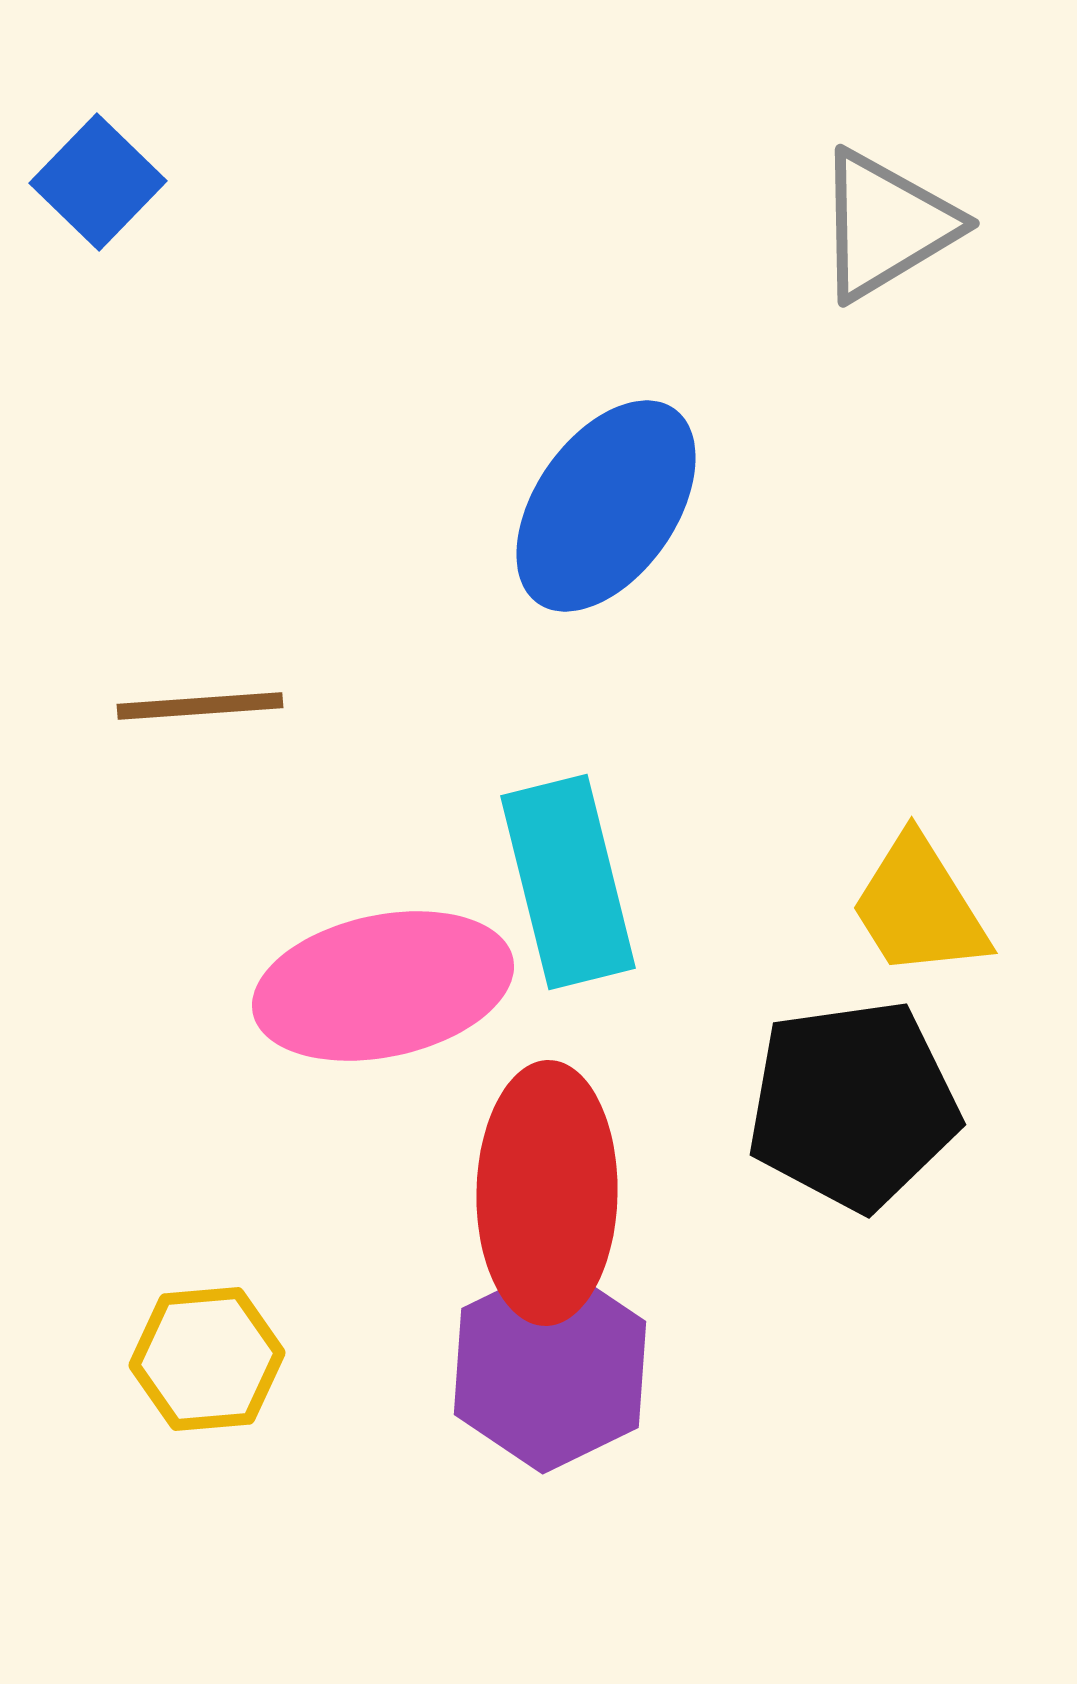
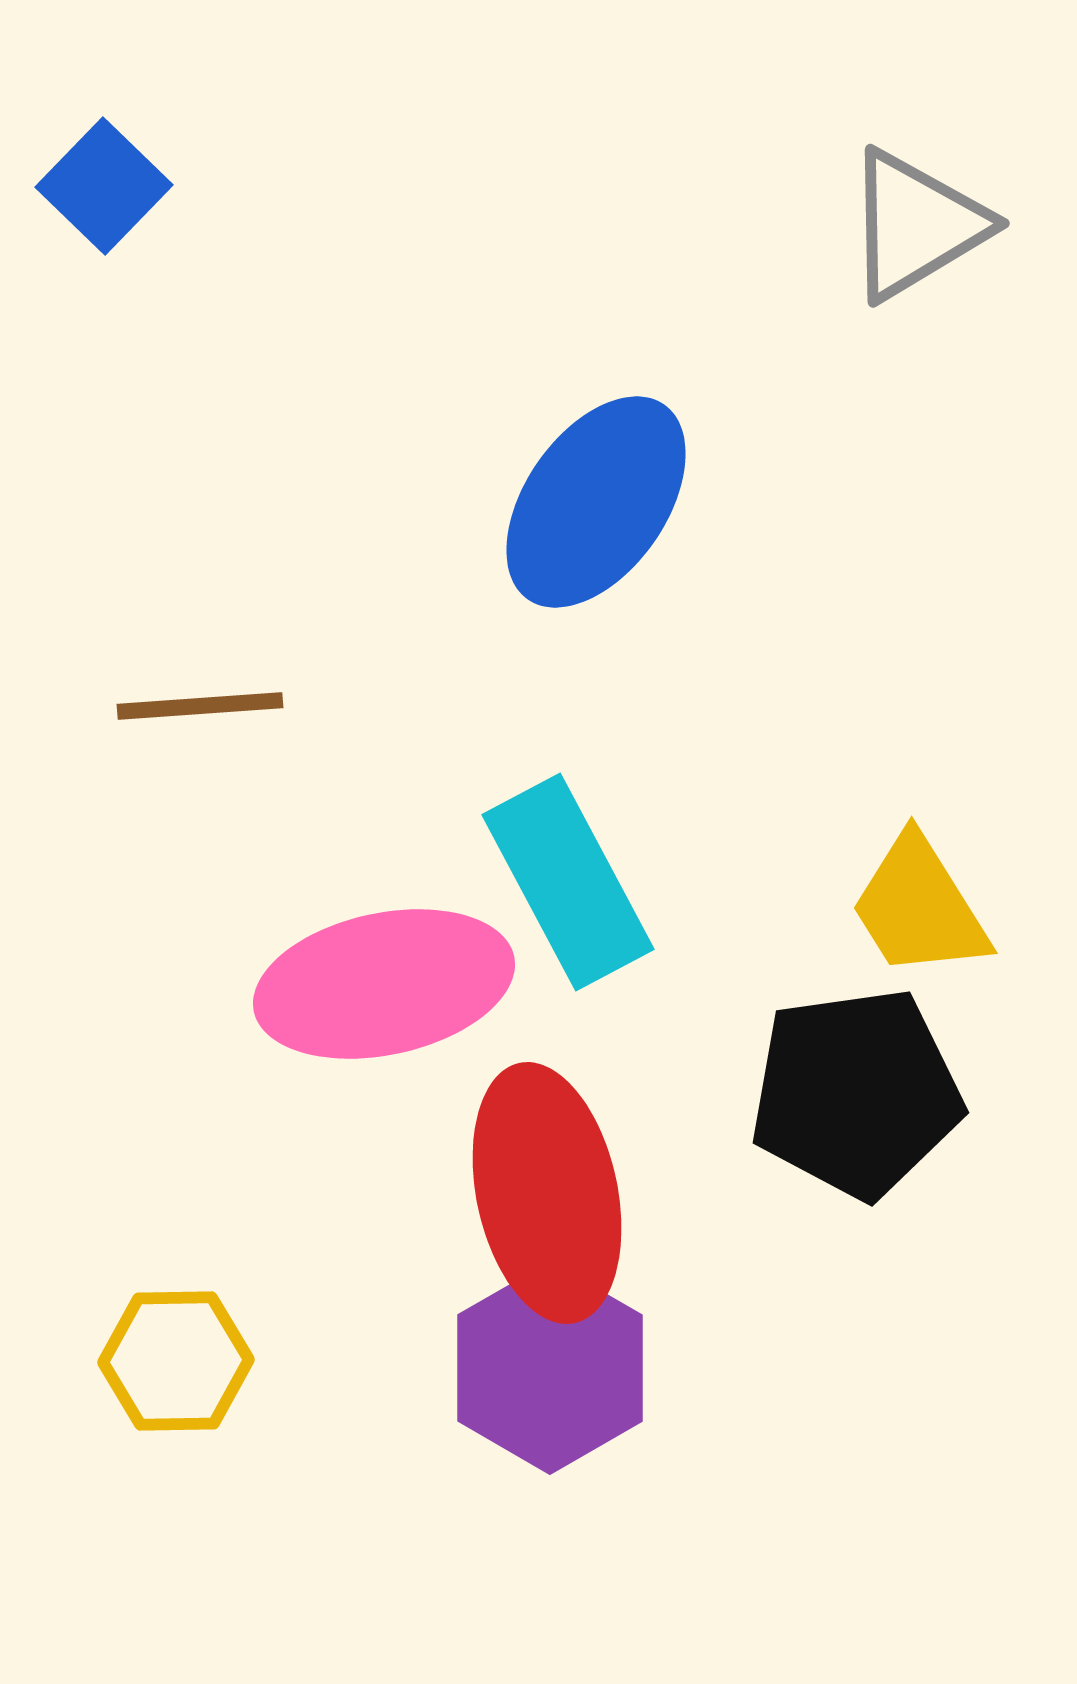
blue square: moved 6 px right, 4 px down
gray triangle: moved 30 px right
blue ellipse: moved 10 px left, 4 px up
cyan rectangle: rotated 14 degrees counterclockwise
pink ellipse: moved 1 px right, 2 px up
black pentagon: moved 3 px right, 12 px up
red ellipse: rotated 13 degrees counterclockwise
yellow hexagon: moved 31 px left, 2 px down; rotated 4 degrees clockwise
purple hexagon: rotated 4 degrees counterclockwise
